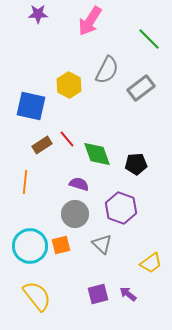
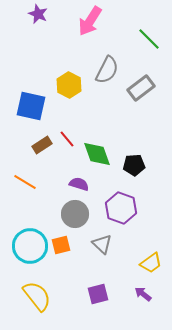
purple star: rotated 24 degrees clockwise
black pentagon: moved 2 px left, 1 px down
orange line: rotated 65 degrees counterclockwise
purple arrow: moved 15 px right
